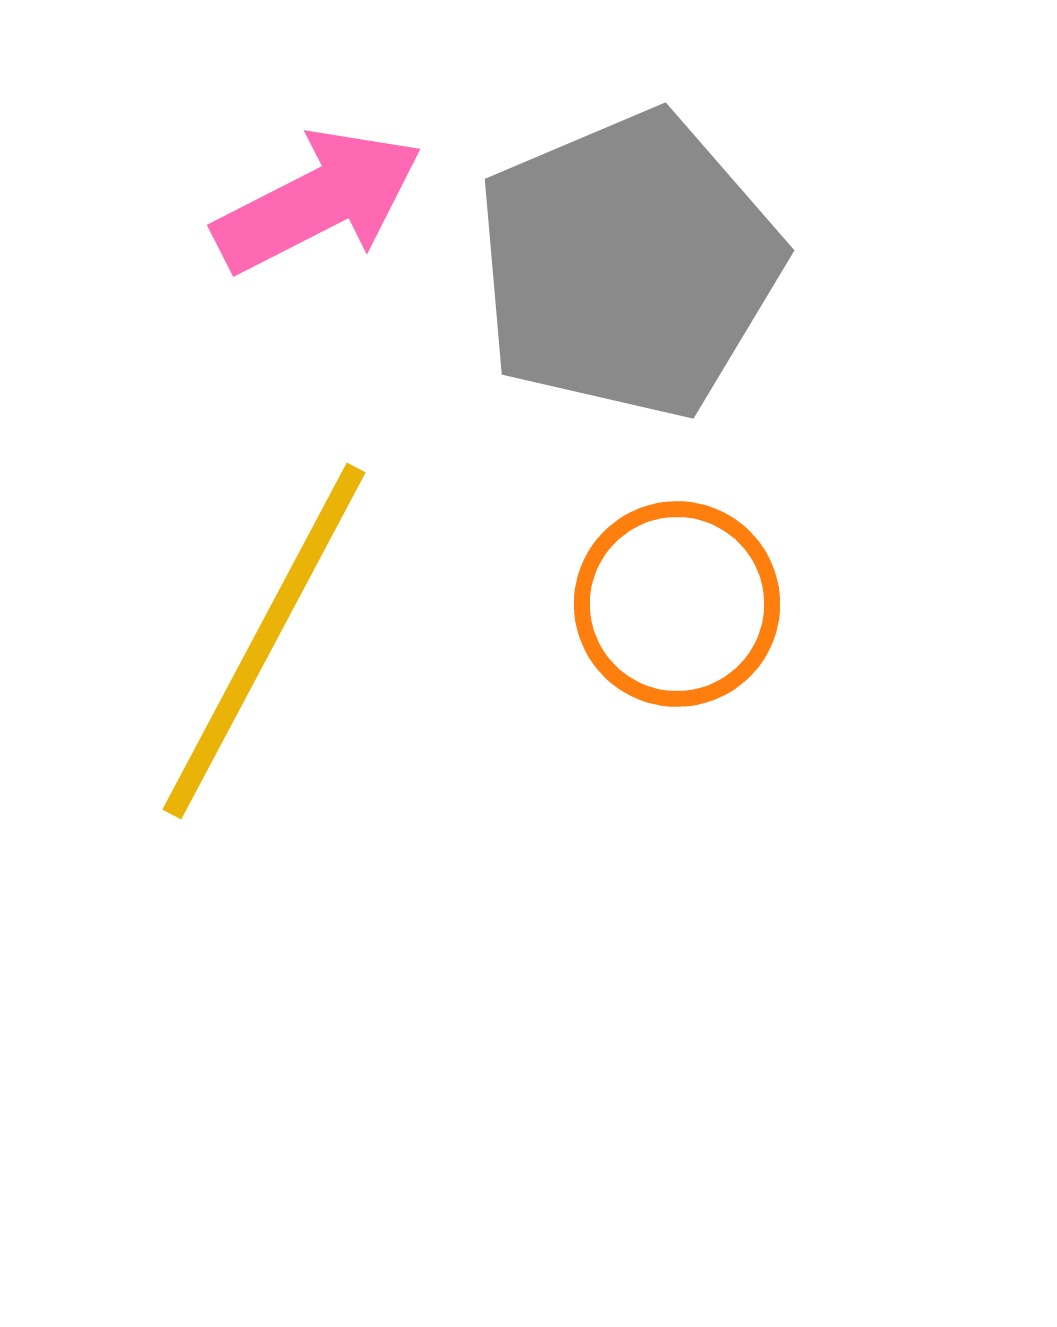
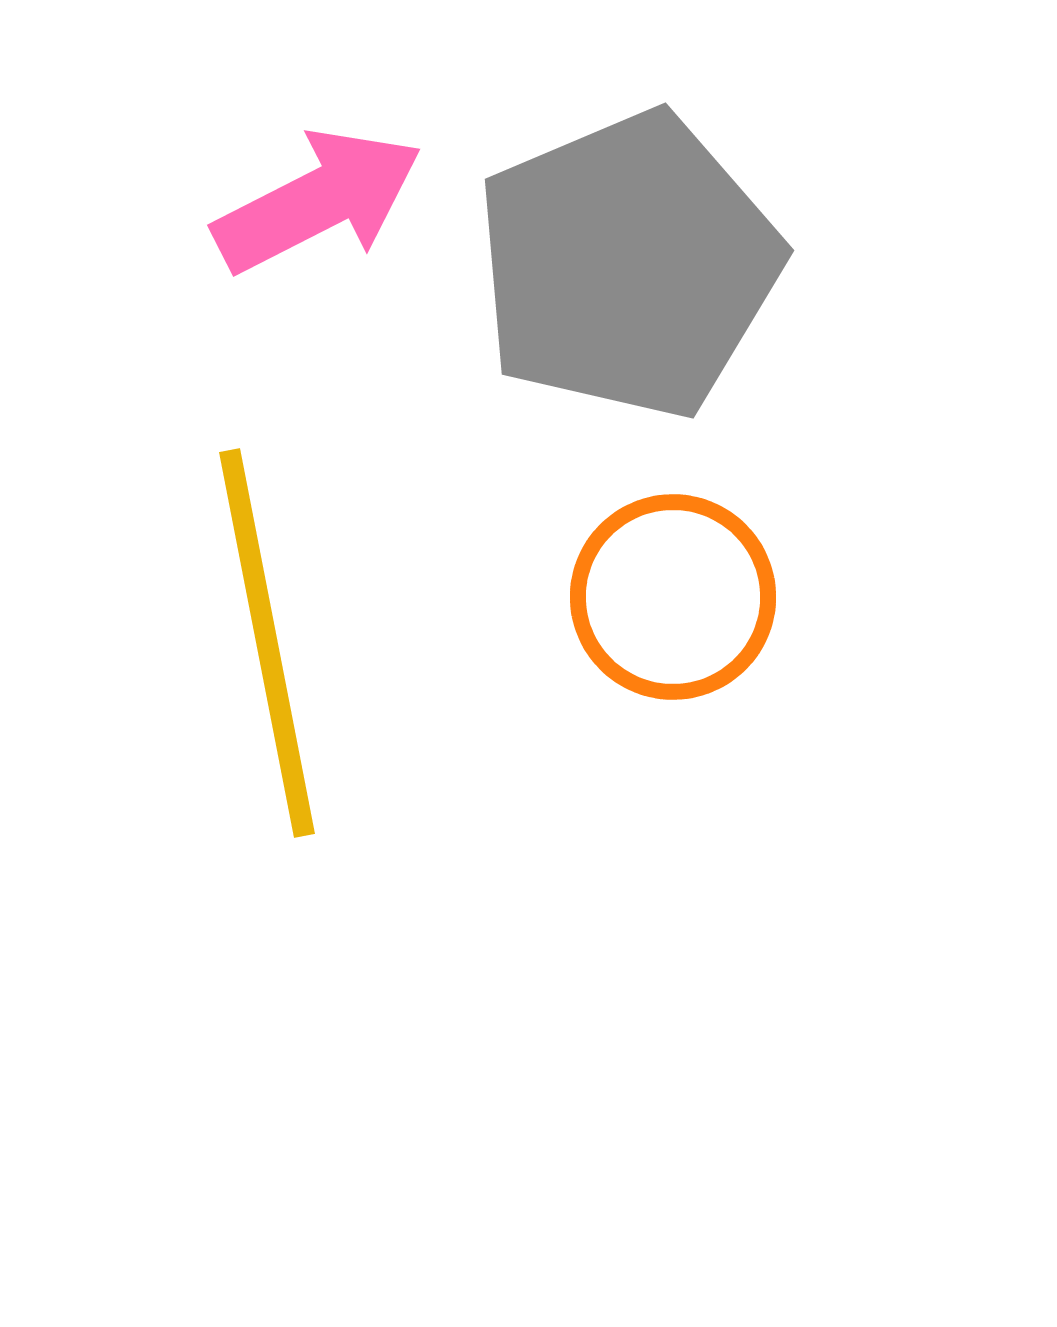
orange circle: moved 4 px left, 7 px up
yellow line: moved 3 px right, 2 px down; rotated 39 degrees counterclockwise
